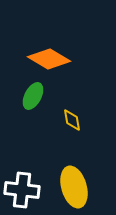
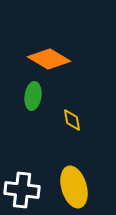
green ellipse: rotated 20 degrees counterclockwise
